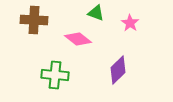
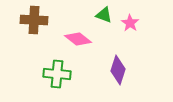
green triangle: moved 8 px right, 2 px down
purple diamond: rotated 28 degrees counterclockwise
green cross: moved 2 px right, 1 px up
